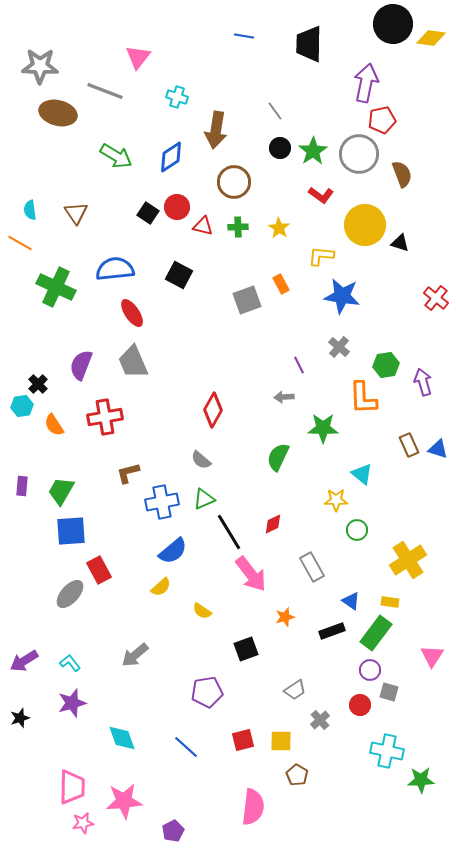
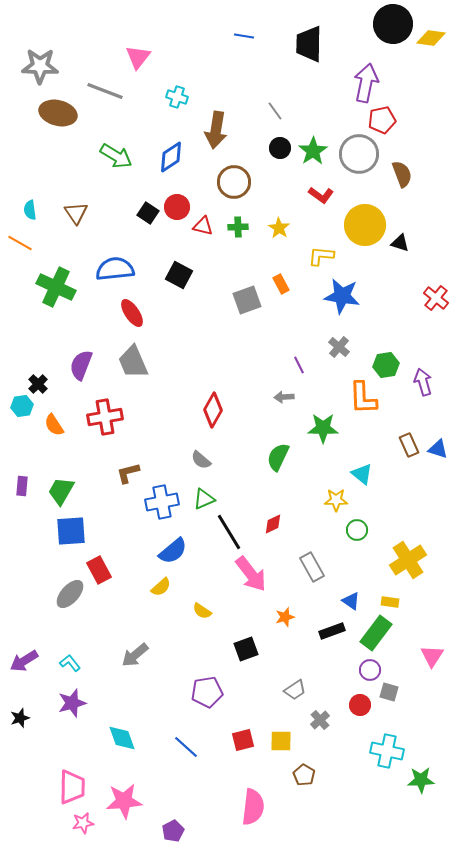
brown pentagon at (297, 775): moved 7 px right
